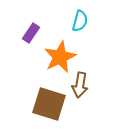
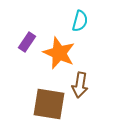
purple rectangle: moved 4 px left, 9 px down
orange star: moved 1 px left, 4 px up; rotated 24 degrees counterclockwise
brown square: rotated 8 degrees counterclockwise
